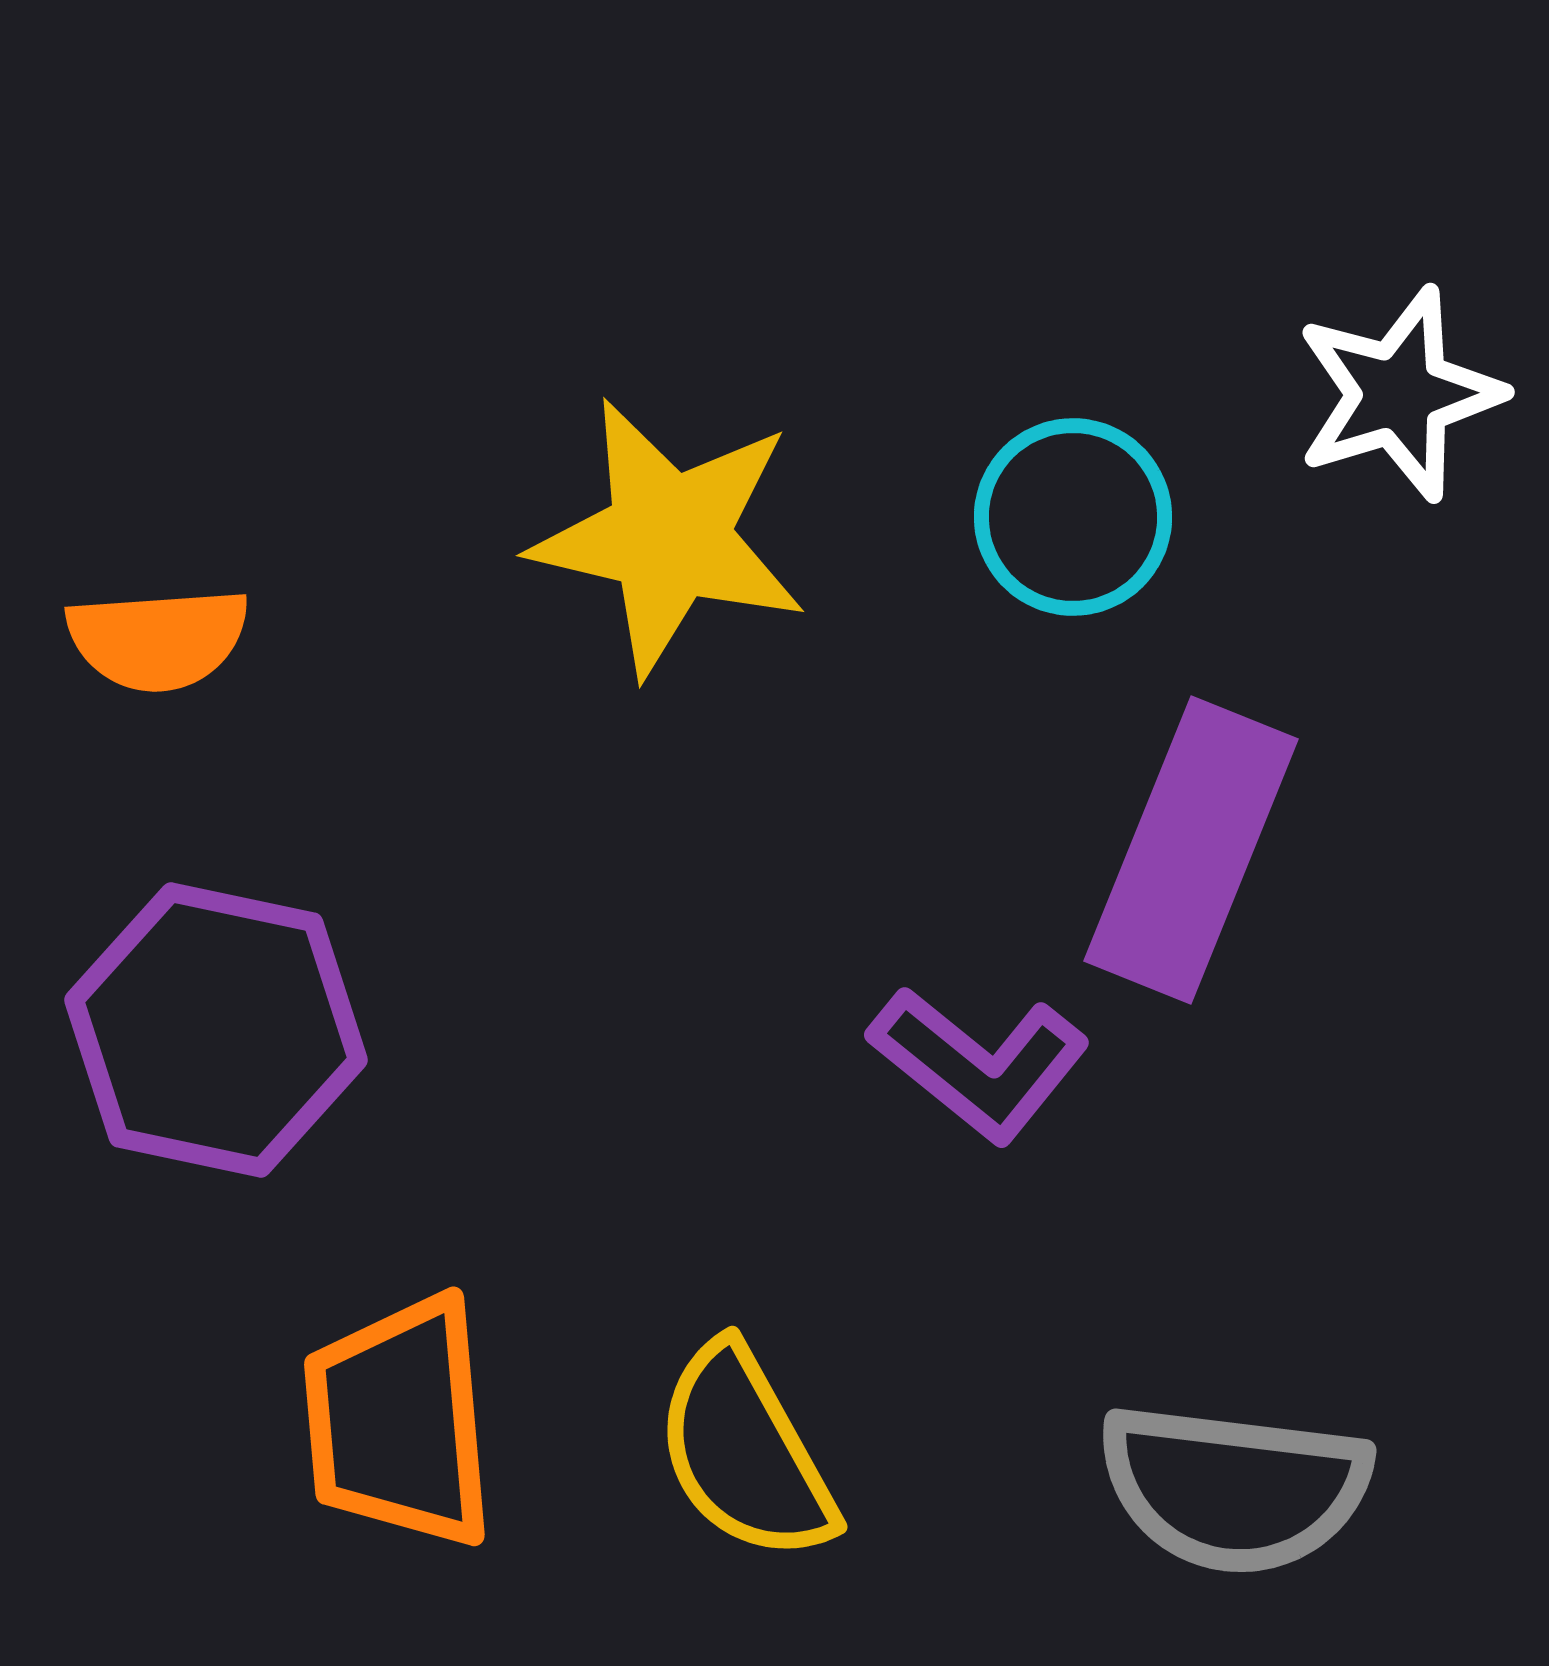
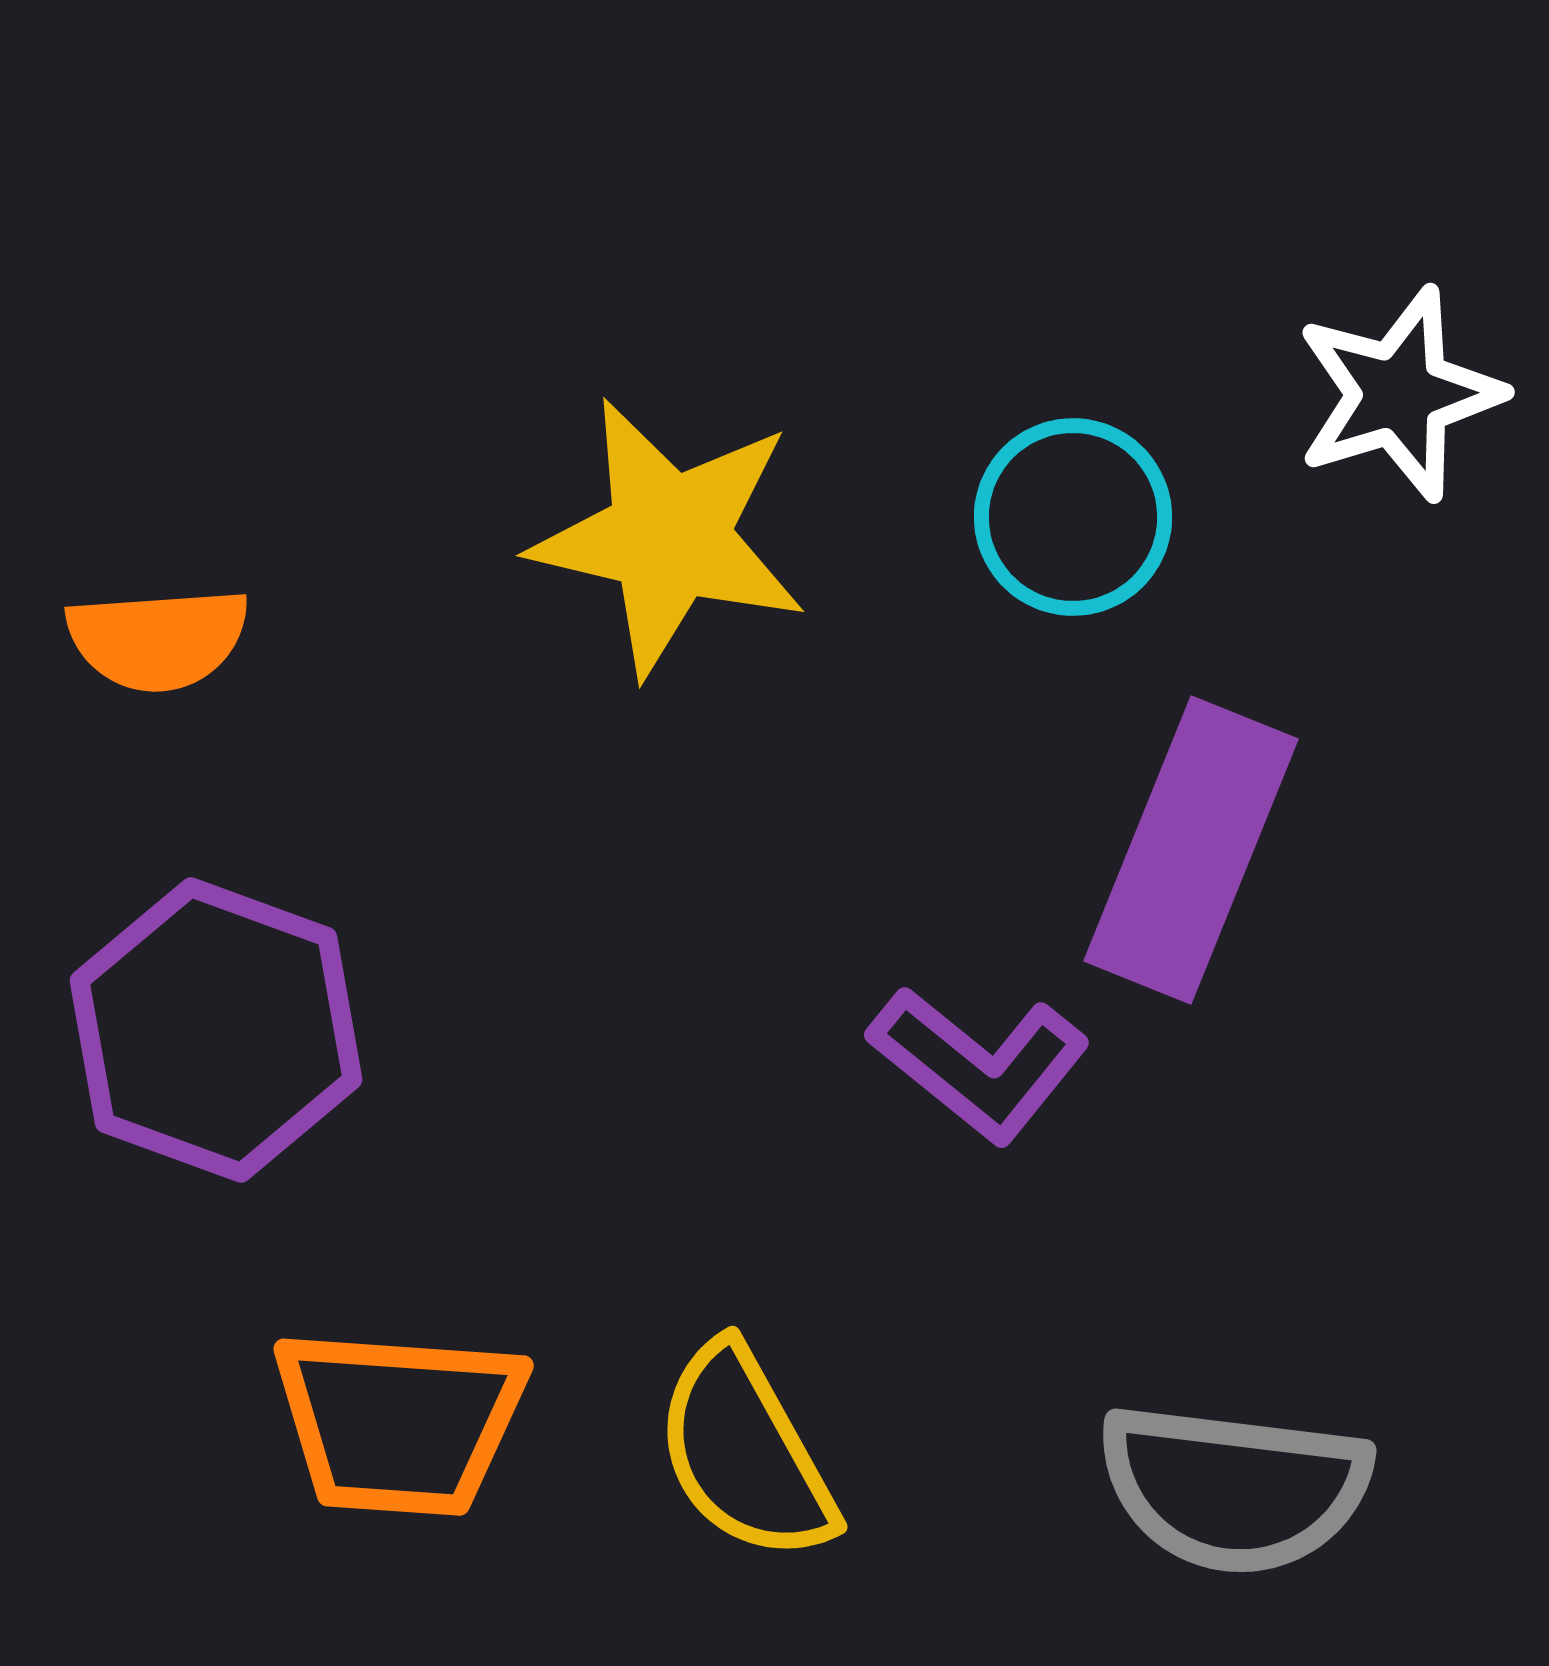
purple hexagon: rotated 8 degrees clockwise
orange trapezoid: rotated 81 degrees counterclockwise
